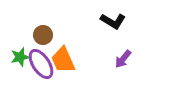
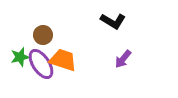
orange trapezoid: rotated 132 degrees clockwise
